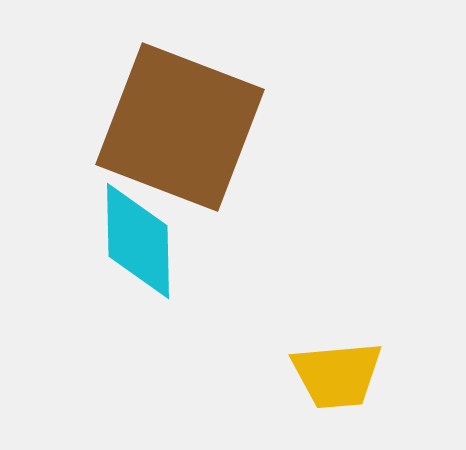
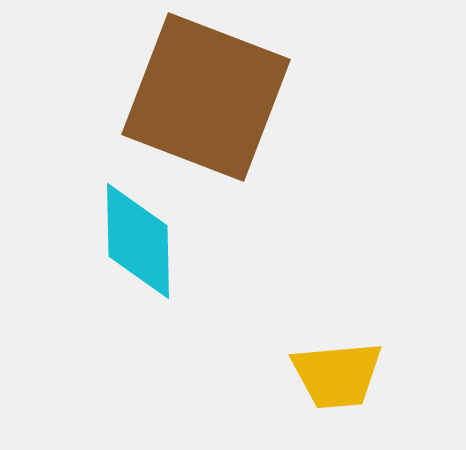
brown square: moved 26 px right, 30 px up
